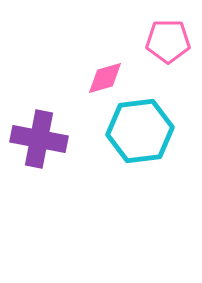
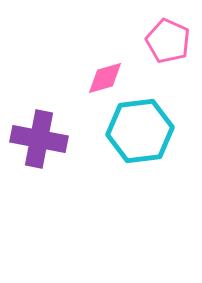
pink pentagon: rotated 24 degrees clockwise
